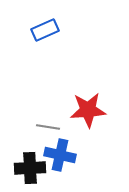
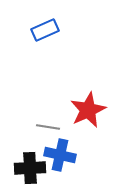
red star: rotated 21 degrees counterclockwise
